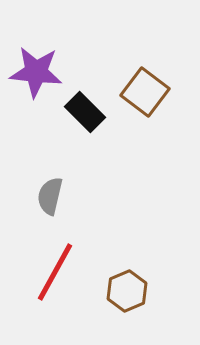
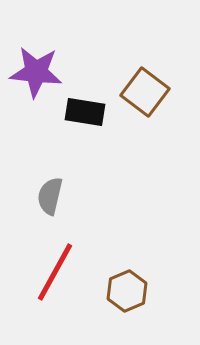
black rectangle: rotated 36 degrees counterclockwise
